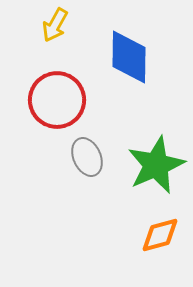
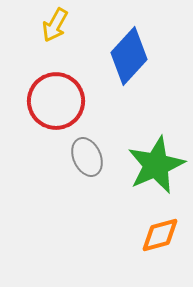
blue diamond: moved 1 px up; rotated 42 degrees clockwise
red circle: moved 1 px left, 1 px down
